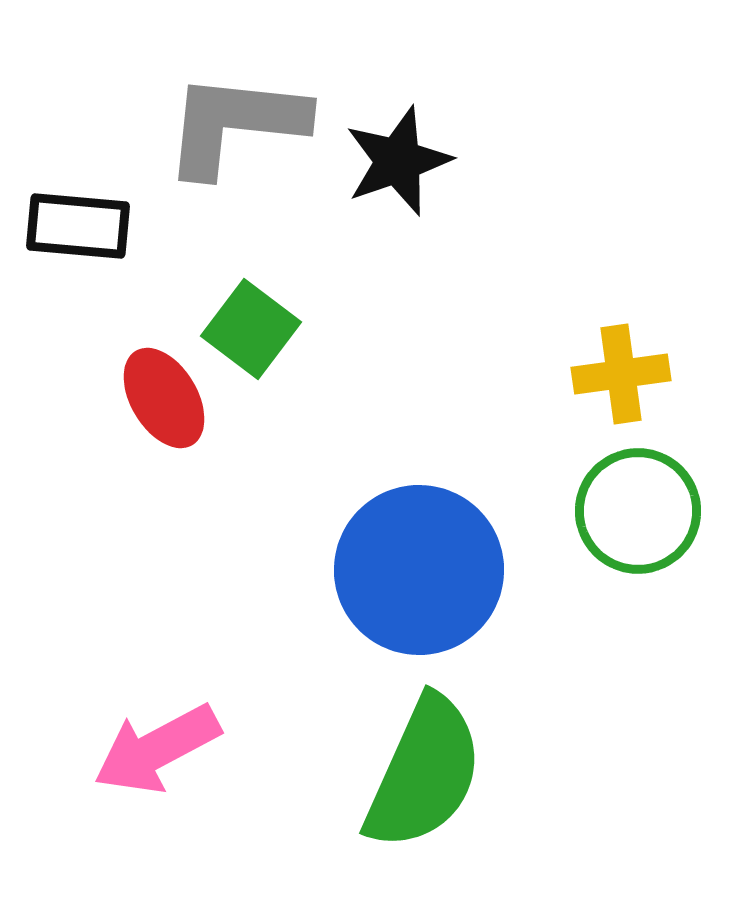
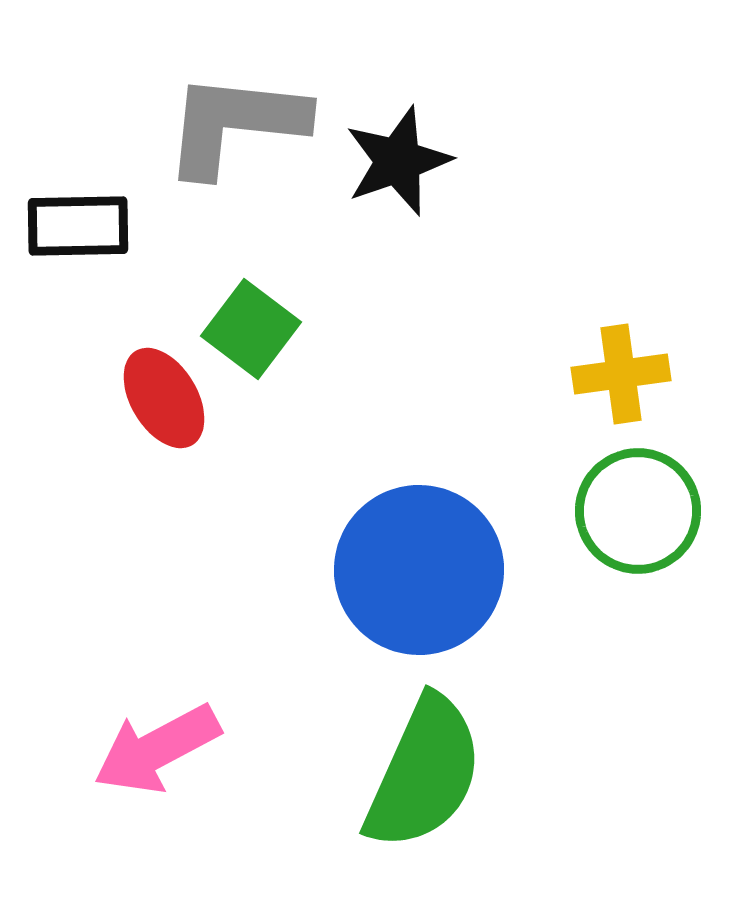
black rectangle: rotated 6 degrees counterclockwise
